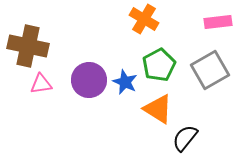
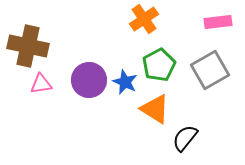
orange cross: rotated 24 degrees clockwise
orange triangle: moved 3 px left
